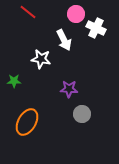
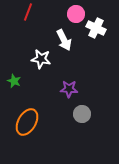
red line: rotated 72 degrees clockwise
green star: rotated 24 degrees clockwise
